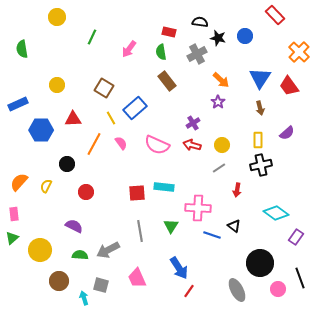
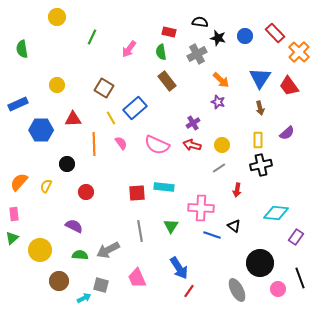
red rectangle at (275, 15): moved 18 px down
purple star at (218, 102): rotated 16 degrees counterclockwise
orange line at (94, 144): rotated 30 degrees counterclockwise
pink cross at (198, 208): moved 3 px right
cyan diamond at (276, 213): rotated 30 degrees counterclockwise
cyan arrow at (84, 298): rotated 80 degrees clockwise
